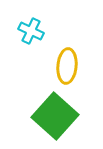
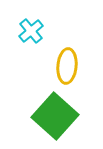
cyan cross: rotated 25 degrees clockwise
